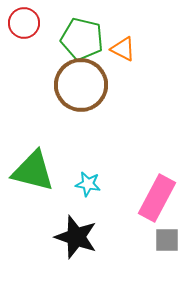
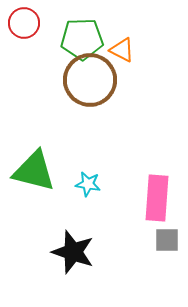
green pentagon: rotated 15 degrees counterclockwise
orange triangle: moved 1 px left, 1 px down
brown circle: moved 9 px right, 5 px up
green triangle: moved 1 px right
pink rectangle: rotated 24 degrees counterclockwise
black star: moved 3 px left, 15 px down
